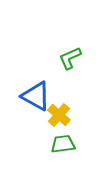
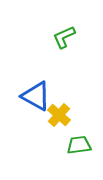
green L-shape: moved 6 px left, 21 px up
green trapezoid: moved 16 px right, 1 px down
